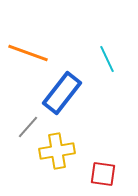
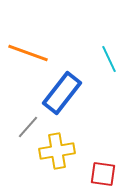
cyan line: moved 2 px right
